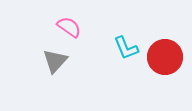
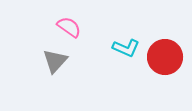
cyan L-shape: rotated 44 degrees counterclockwise
